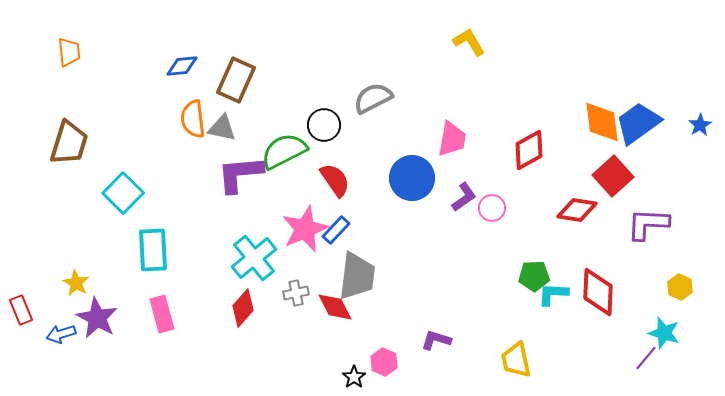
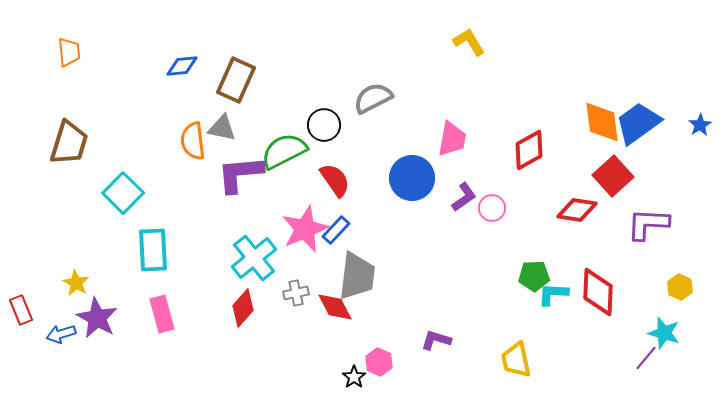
orange semicircle at (193, 119): moved 22 px down
pink hexagon at (384, 362): moved 5 px left
